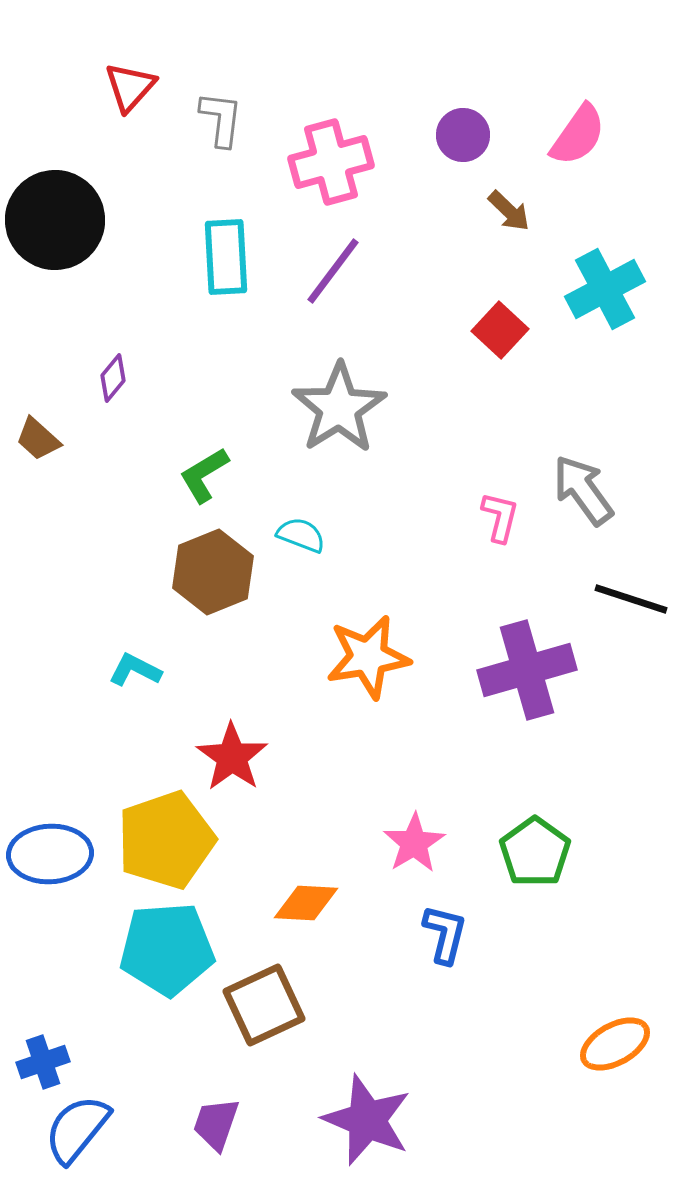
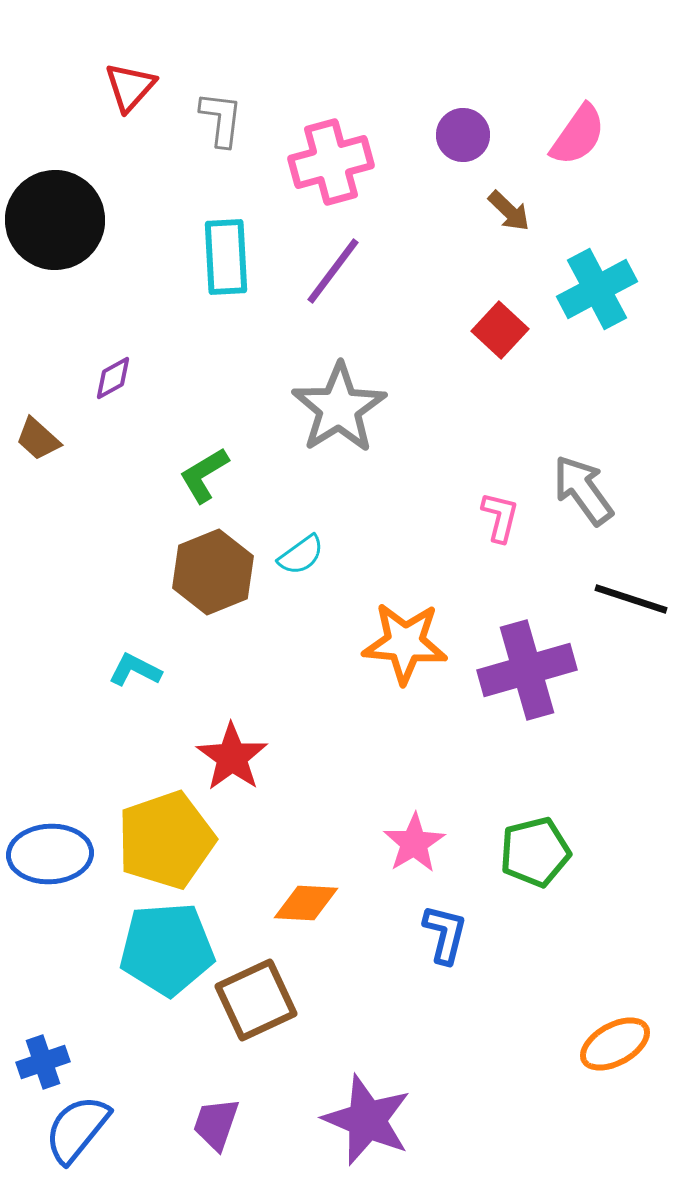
cyan cross: moved 8 px left
purple diamond: rotated 21 degrees clockwise
cyan semicircle: moved 20 px down; rotated 123 degrees clockwise
orange star: moved 37 px right, 14 px up; rotated 14 degrees clockwise
green pentagon: rotated 22 degrees clockwise
brown square: moved 8 px left, 5 px up
